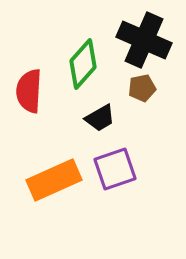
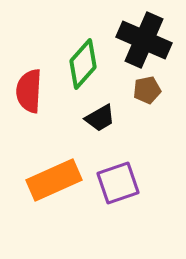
brown pentagon: moved 5 px right, 2 px down
purple square: moved 3 px right, 14 px down
